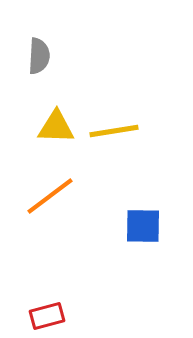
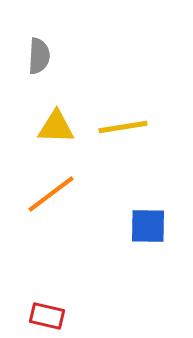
yellow line: moved 9 px right, 4 px up
orange line: moved 1 px right, 2 px up
blue square: moved 5 px right
red rectangle: rotated 28 degrees clockwise
